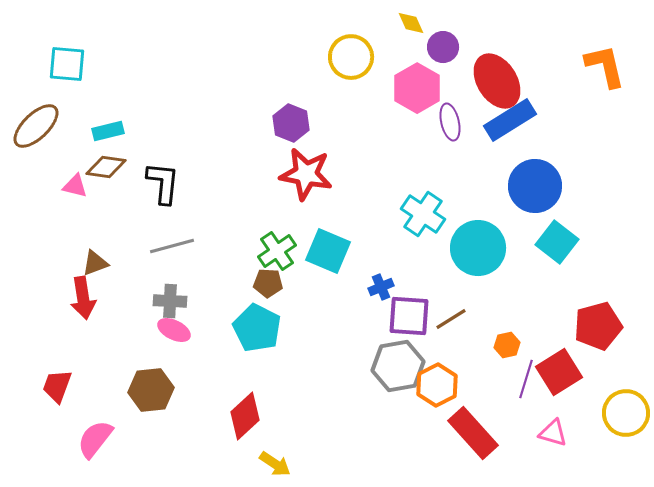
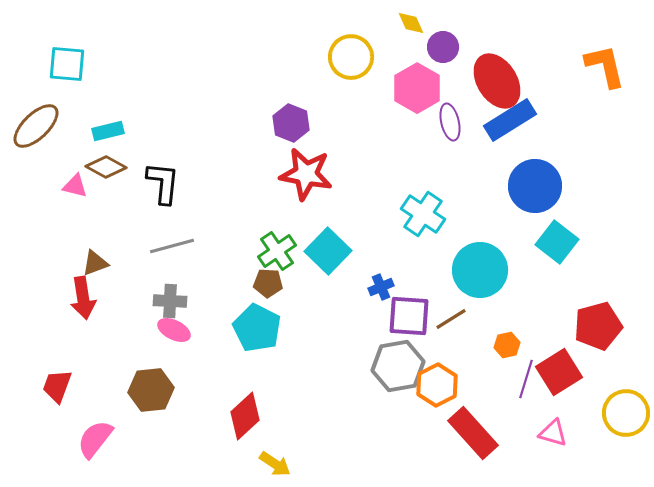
brown diamond at (106, 167): rotated 21 degrees clockwise
cyan circle at (478, 248): moved 2 px right, 22 px down
cyan square at (328, 251): rotated 21 degrees clockwise
